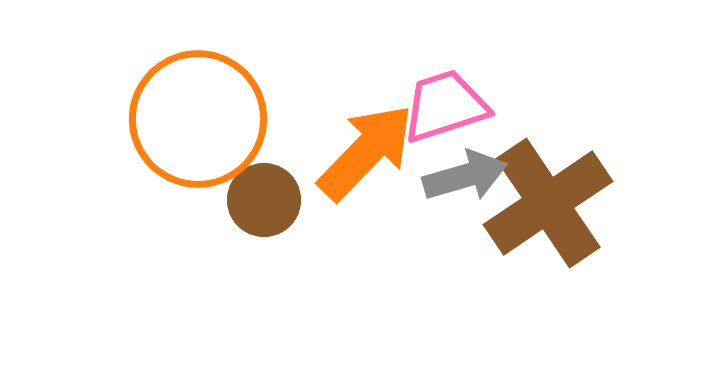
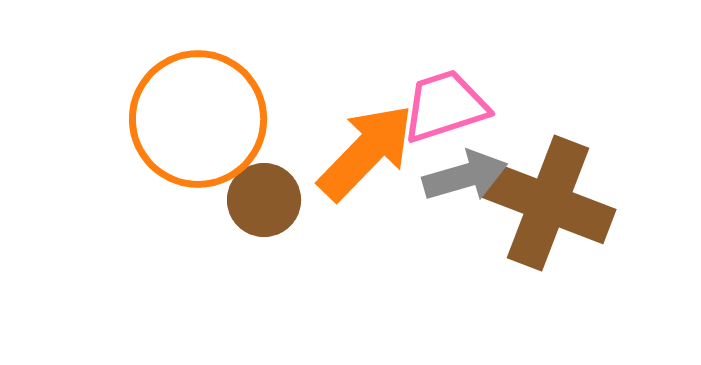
brown cross: rotated 35 degrees counterclockwise
